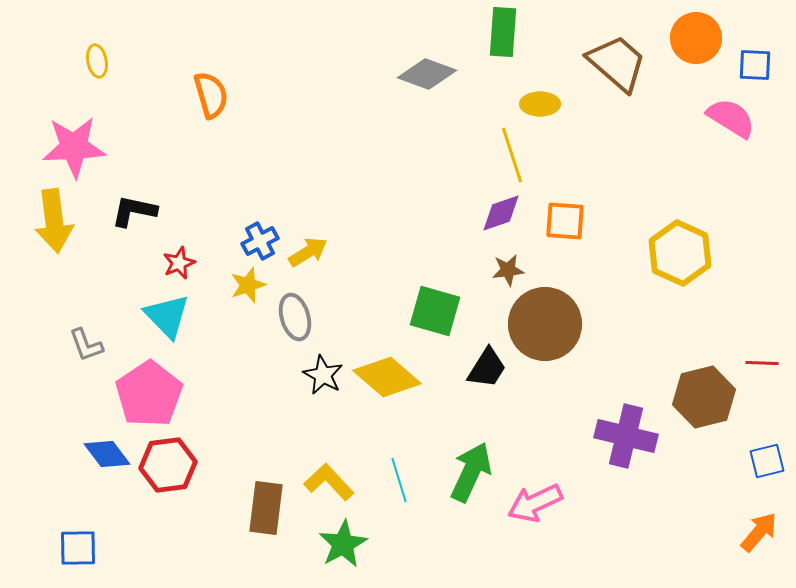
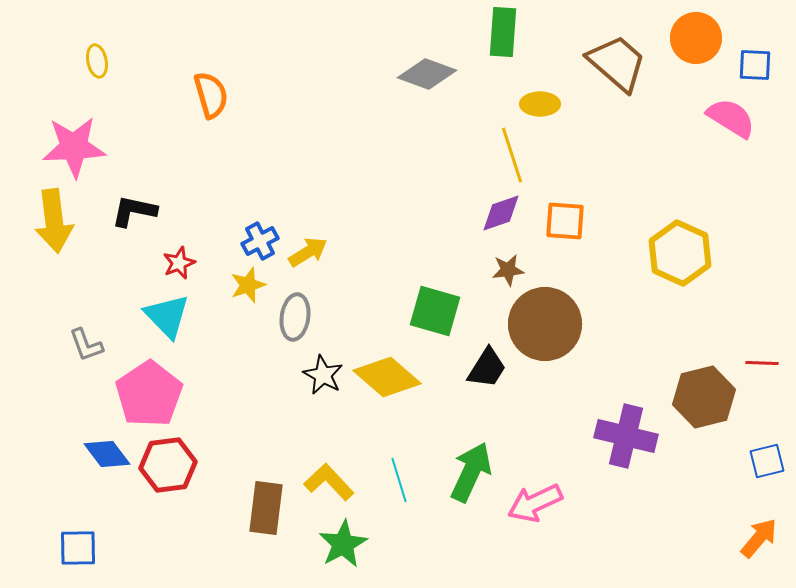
gray ellipse at (295, 317): rotated 24 degrees clockwise
orange arrow at (759, 532): moved 6 px down
